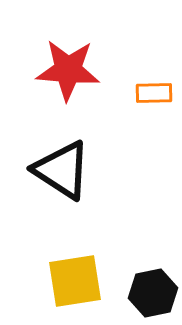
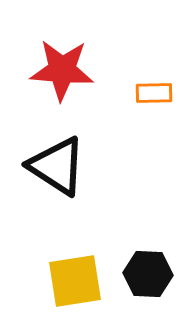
red star: moved 6 px left
black triangle: moved 5 px left, 4 px up
black hexagon: moved 5 px left, 19 px up; rotated 15 degrees clockwise
